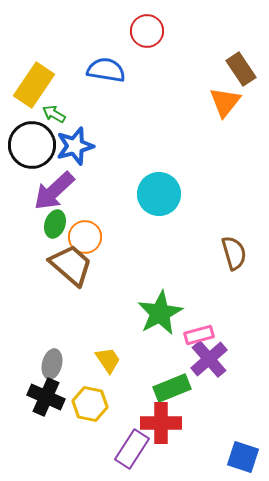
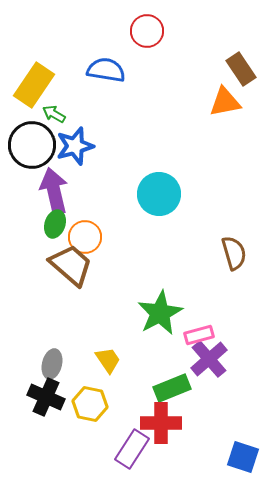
orange triangle: rotated 40 degrees clockwise
purple arrow: rotated 120 degrees clockwise
